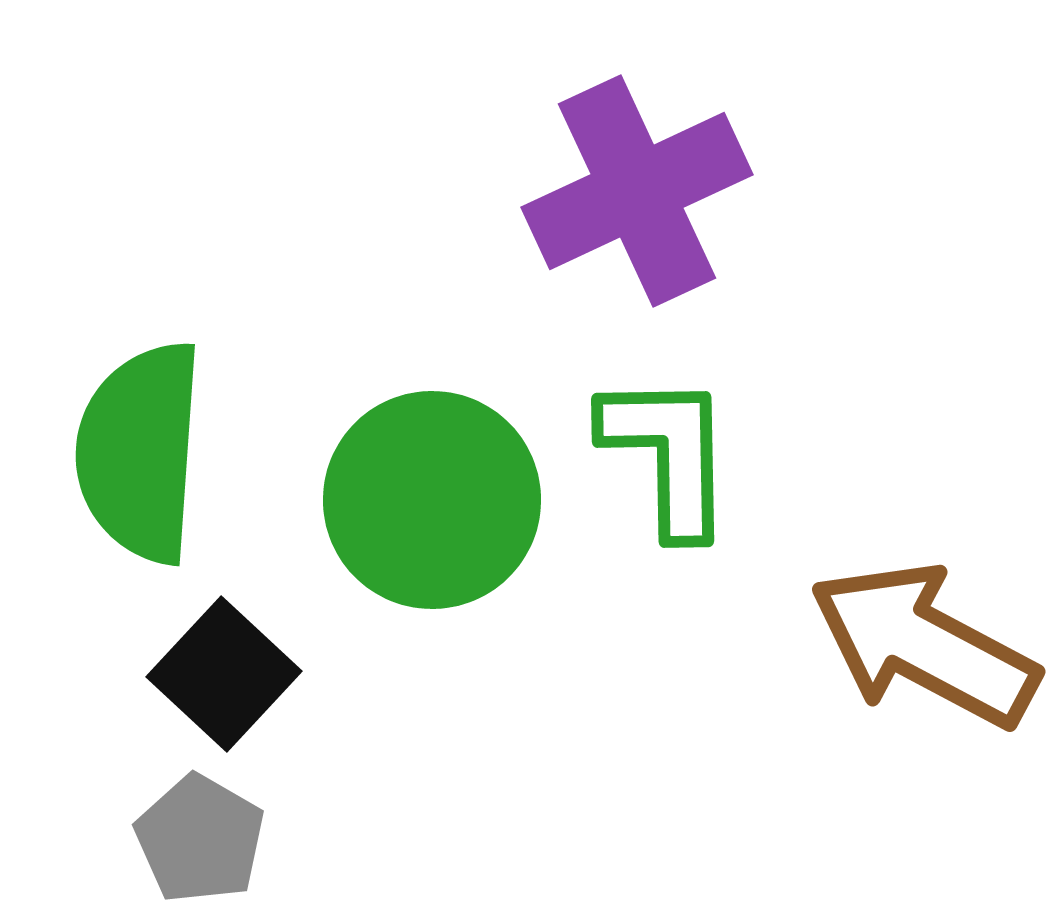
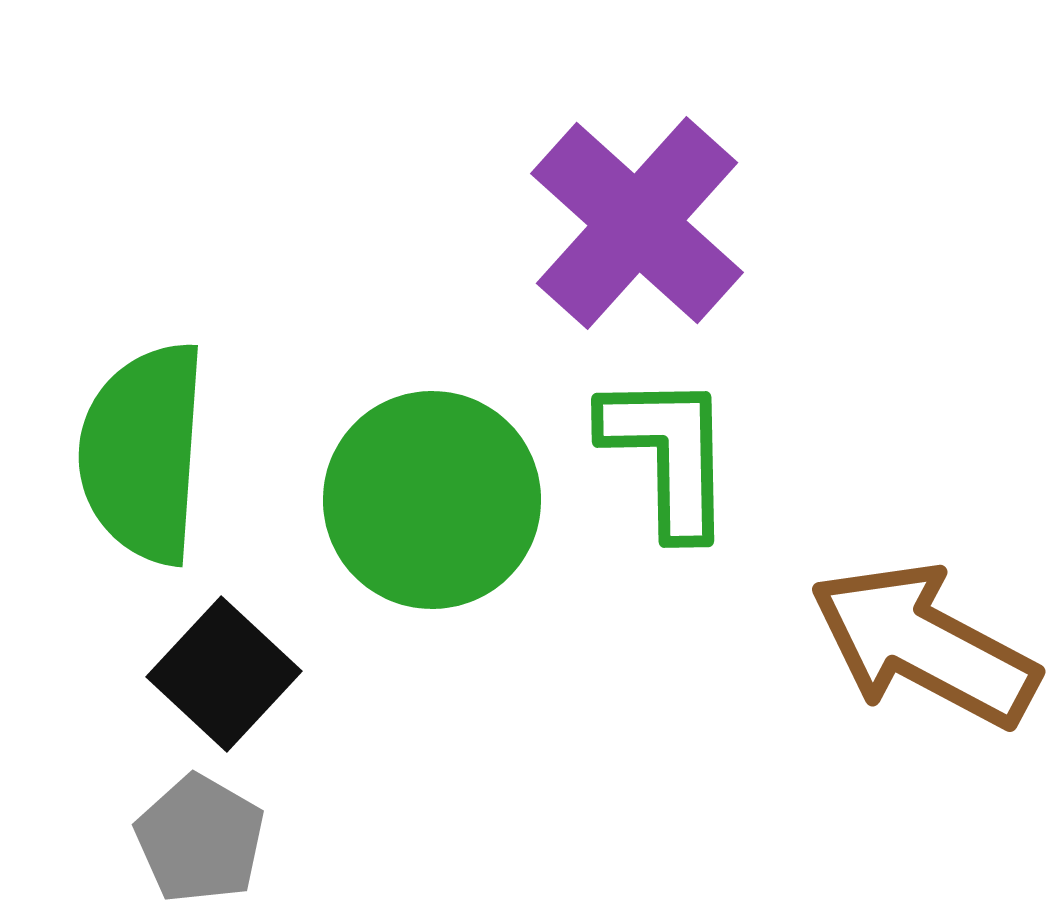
purple cross: moved 32 px down; rotated 23 degrees counterclockwise
green semicircle: moved 3 px right, 1 px down
